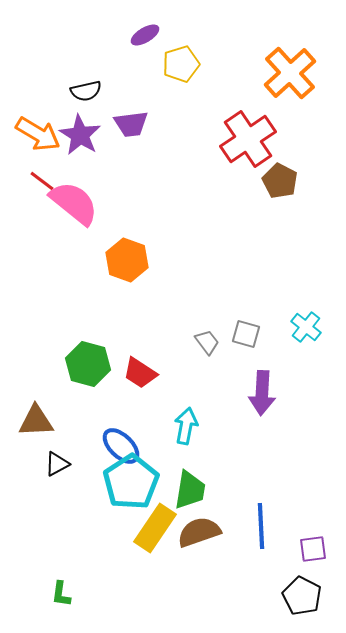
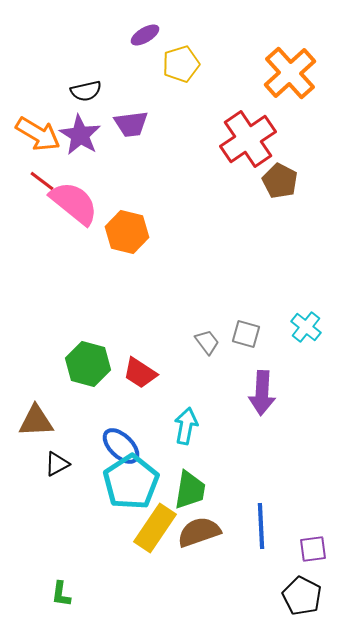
orange hexagon: moved 28 px up; rotated 6 degrees counterclockwise
